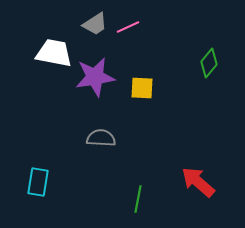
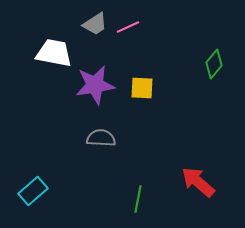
green diamond: moved 5 px right, 1 px down
purple star: moved 8 px down
cyan rectangle: moved 5 px left, 9 px down; rotated 40 degrees clockwise
